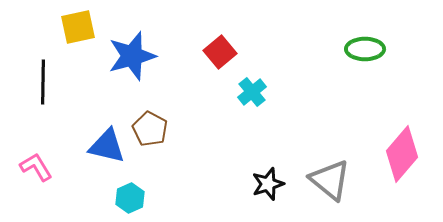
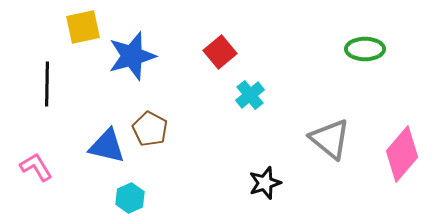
yellow square: moved 5 px right
black line: moved 4 px right, 2 px down
cyan cross: moved 2 px left, 3 px down
gray triangle: moved 41 px up
black star: moved 3 px left, 1 px up
